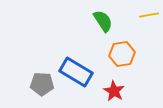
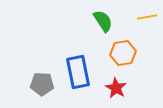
yellow line: moved 2 px left, 2 px down
orange hexagon: moved 1 px right, 1 px up
blue rectangle: moved 2 px right; rotated 48 degrees clockwise
red star: moved 2 px right, 3 px up
